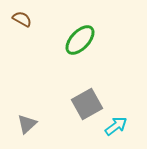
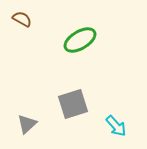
green ellipse: rotated 16 degrees clockwise
gray square: moved 14 px left; rotated 12 degrees clockwise
cyan arrow: rotated 85 degrees clockwise
